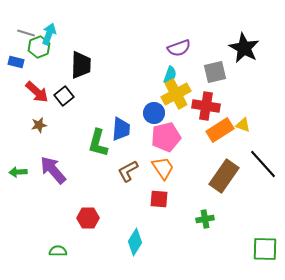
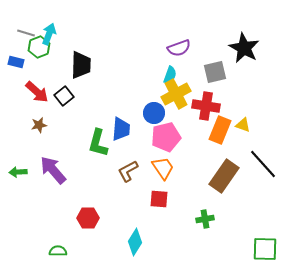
orange rectangle: rotated 36 degrees counterclockwise
